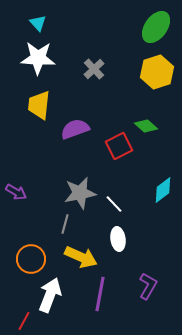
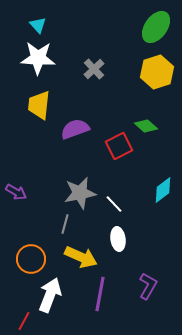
cyan triangle: moved 2 px down
